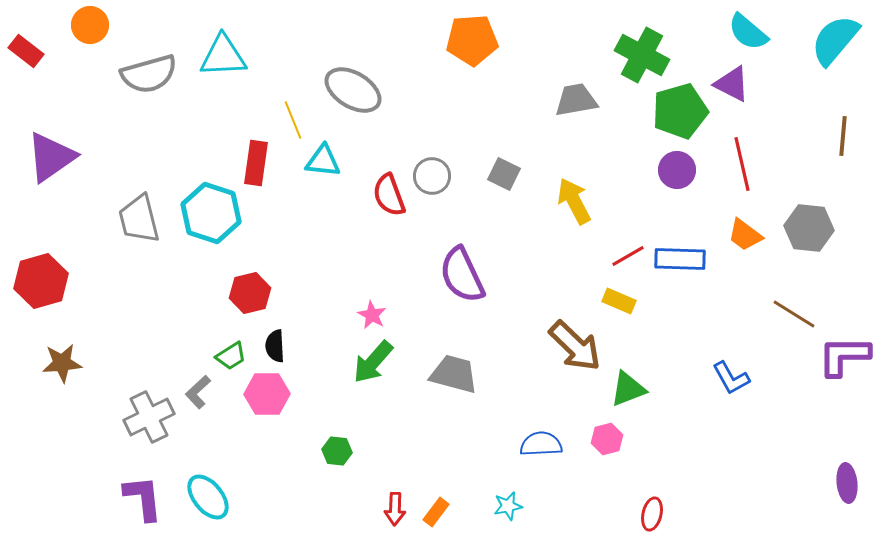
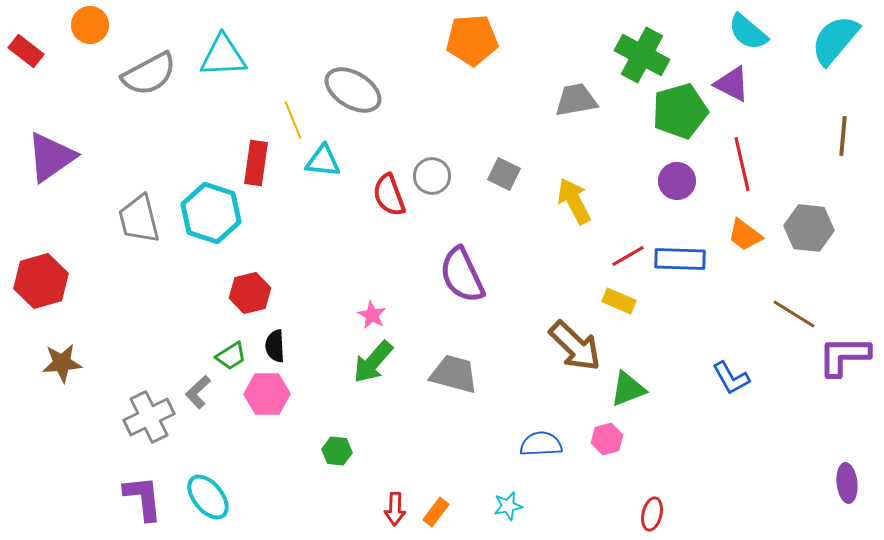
gray semicircle at (149, 74): rotated 12 degrees counterclockwise
purple circle at (677, 170): moved 11 px down
